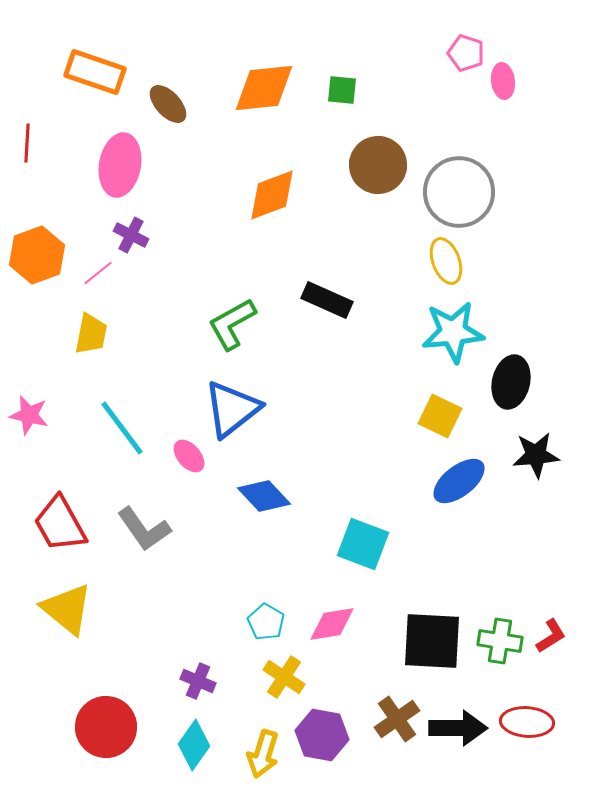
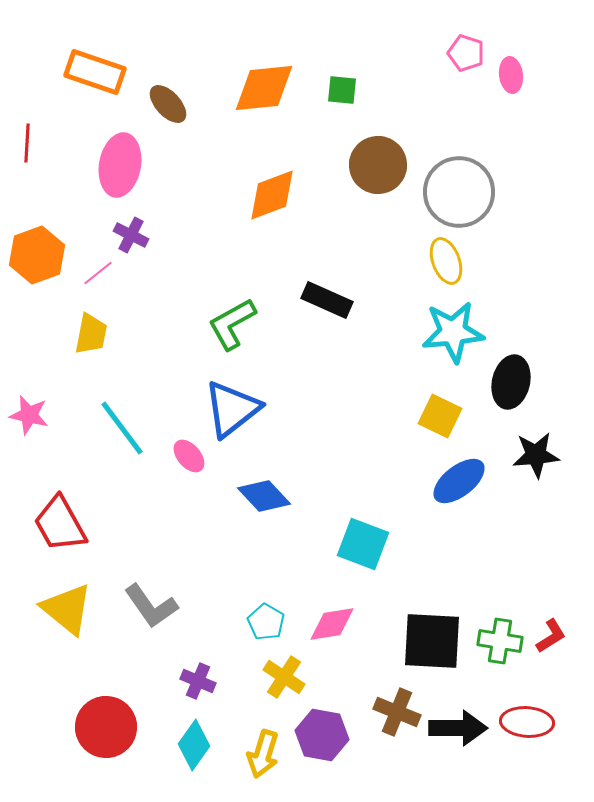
pink ellipse at (503, 81): moved 8 px right, 6 px up
gray L-shape at (144, 529): moved 7 px right, 77 px down
brown cross at (397, 719): moved 7 px up; rotated 33 degrees counterclockwise
